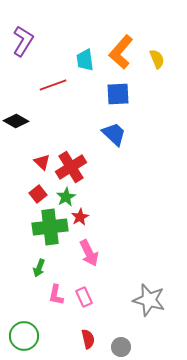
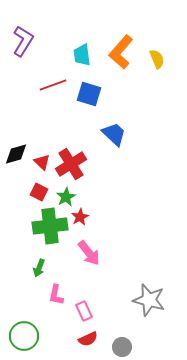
cyan trapezoid: moved 3 px left, 5 px up
blue square: moved 29 px left; rotated 20 degrees clockwise
black diamond: moved 33 px down; rotated 45 degrees counterclockwise
red cross: moved 3 px up
red square: moved 1 px right, 2 px up; rotated 24 degrees counterclockwise
green cross: moved 1 px up
pink arrow: rotated 12 degrees counterclockwise
pink rectangle: moved 14 px down
red semicircle: rotated 78 degrees clockwise
gray circle: moved 1 px right
